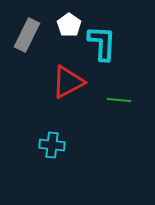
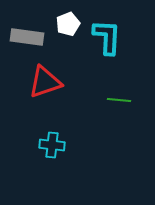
white pentagon: moved 1 px left, 1 px up; rotated 15 degrees clockwise
gray rectangle: moved 2 px down; rotated 72 degrees clockwise
cyan L-shape: moved 5 px right, 6 px up
red triangle: moved 23 px left; rotated 9 degrees clockwise
